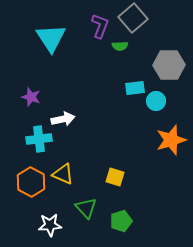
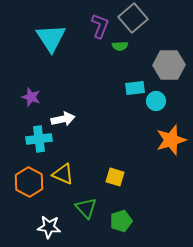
orange hexagon: moved 2 px left
white star: moved 1 px left, 2 px down; rotated 10 degrees clockwise
